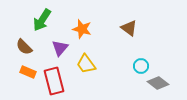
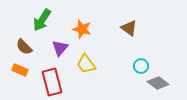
orange rectangle: moved 8 px left, 2 px up
red rectangle: moved 2 px left, 1 px down
